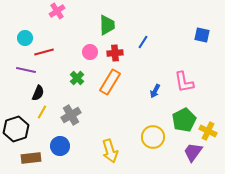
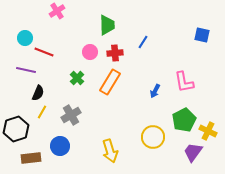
red line: rotated 36 degrees clockwise
